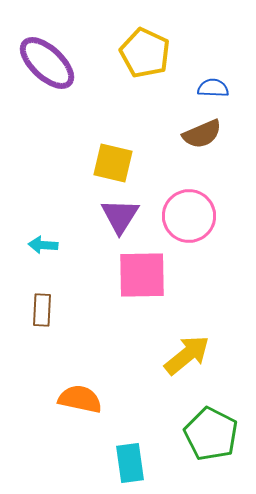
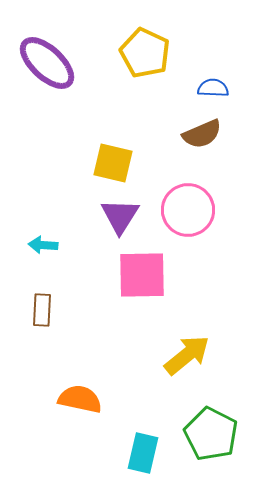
pink circle: moved 1 px left, 6 px up
cyan rectangle: moved 13 px right, 10 px up; rotated 21 degrees clockwise
